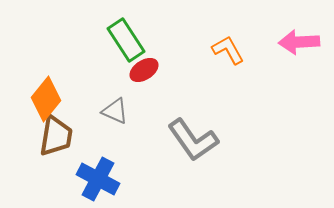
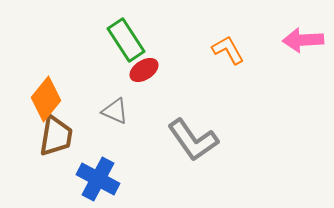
pink arrow: moved 4 px right, 2 px up
